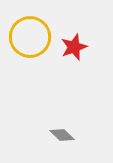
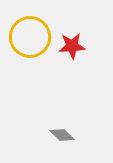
red star: moved 2 px left, 1 px up; rotated 16 degrees clockwise
